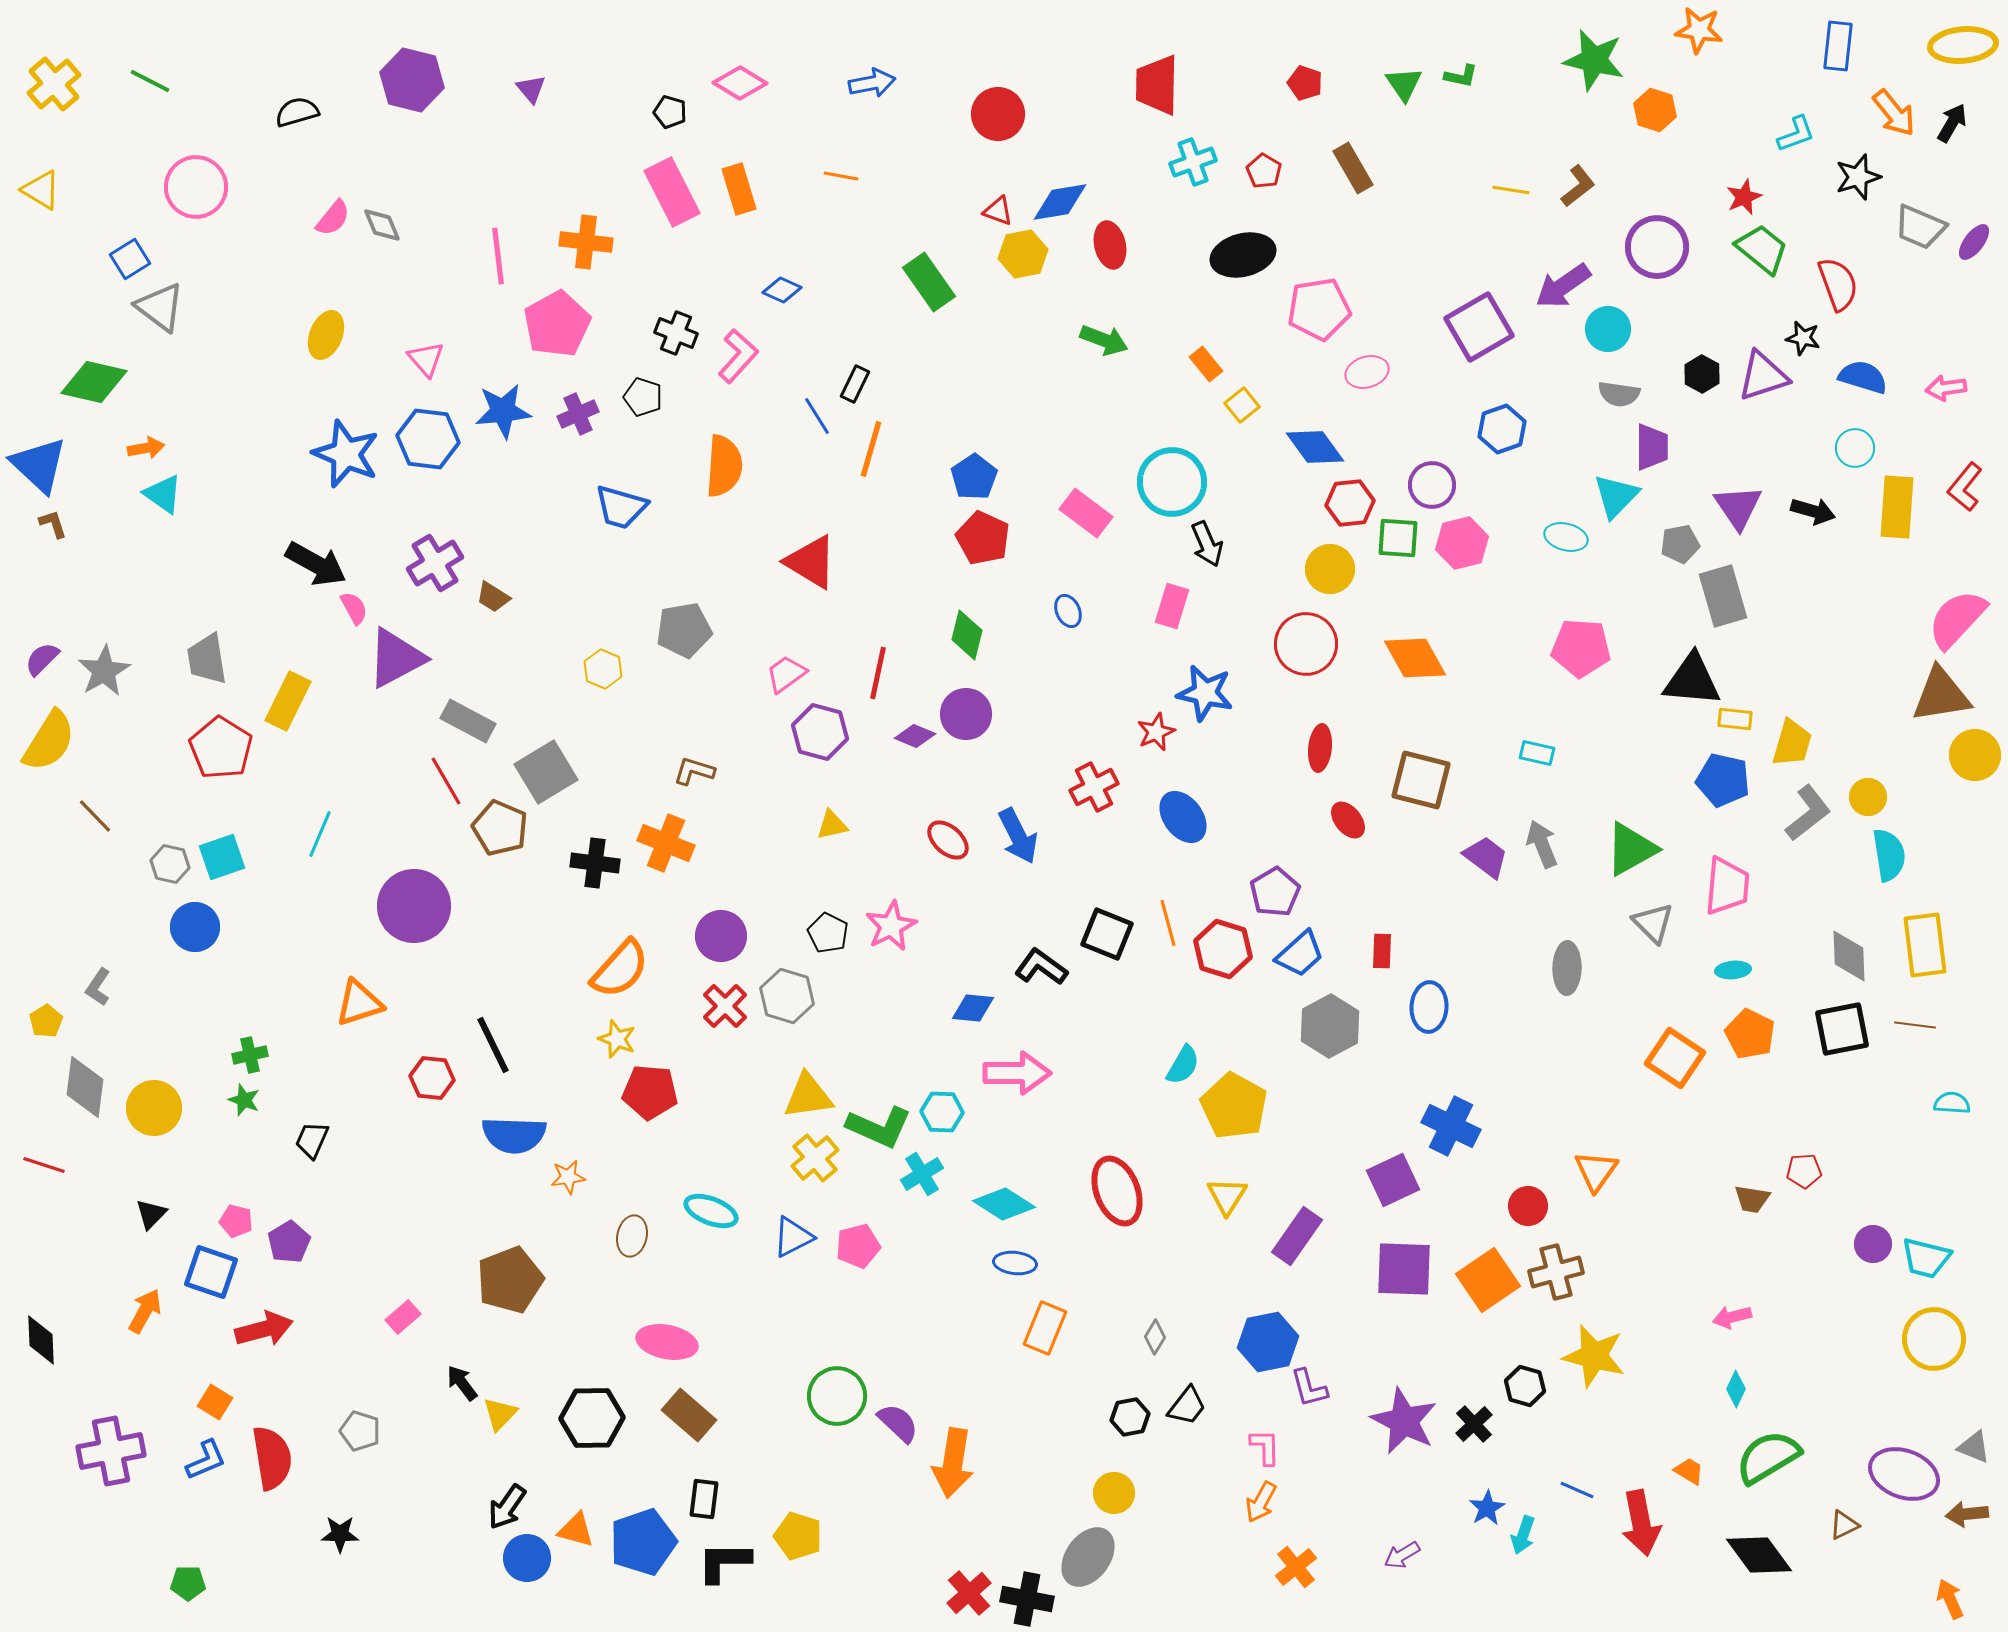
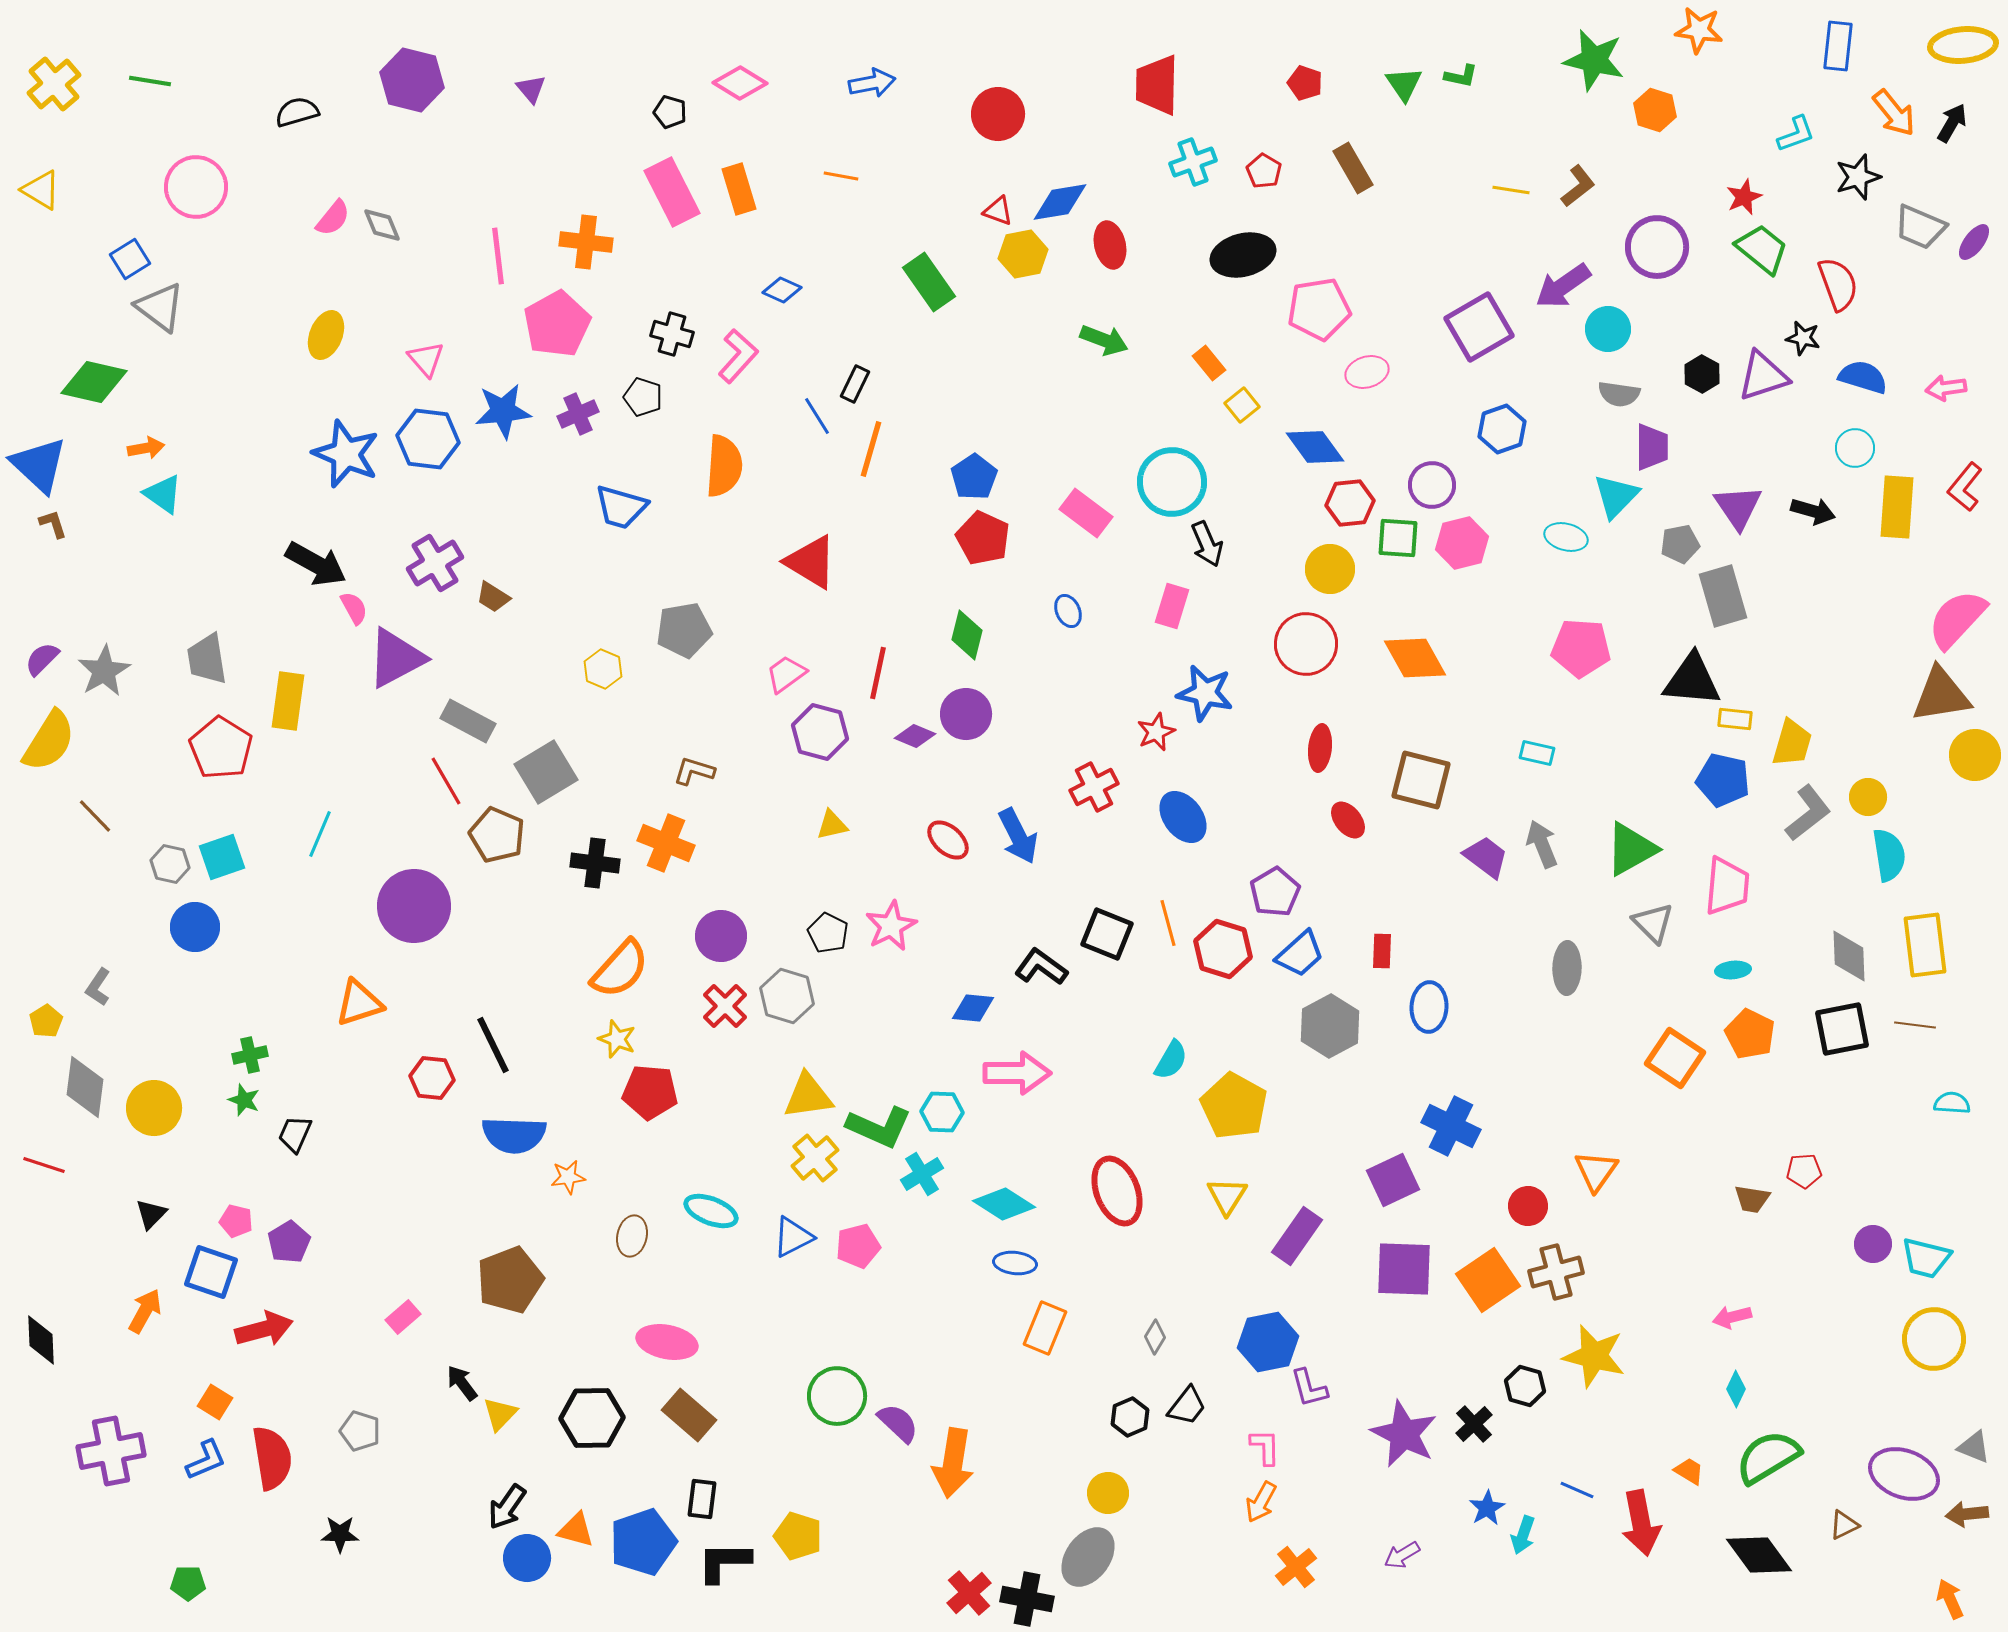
green line at (150, 81): rotated 18 degrees counterclockwise
black cross at (676, 333): moved 4 px left, 1 px down; rotated 6 degrees counterclockwise
orange rectangle at (1206, 364): moved 3 px right, 1 px up
yellow rectangle at (288, 701): rotated 18 degrees counterclockwise
brown pentagon at (500, 828): moved 3 px left, 7 px down
cyan semicircle at (1183, 1065): moved 12 px left, 5 px up
black trapezoid at (312, 1140): moved 17 px left, 6 px up
black hexagon at (1130, 1417): rotated 12 degrees counterclockwise
purple star at (1404, 1421): moved 13 px down
yellow circle at (1114, 1493): moved 6 px left
black rectangle at (704, 1499): moved 2 px left
